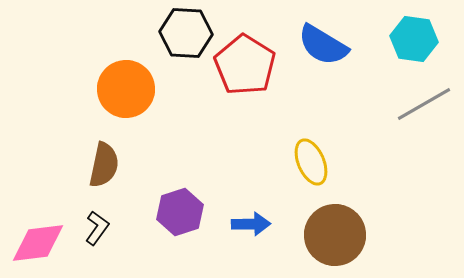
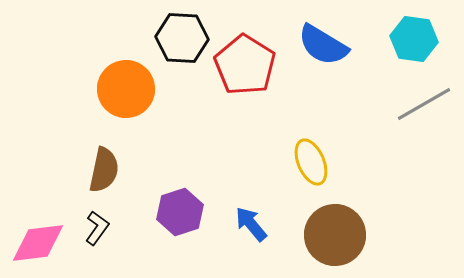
black hexagon: moved 4 px left, 5 px down
brown semicircle: moved 5 px down
blue arrow: rotated 129 degrees counterclockwise
